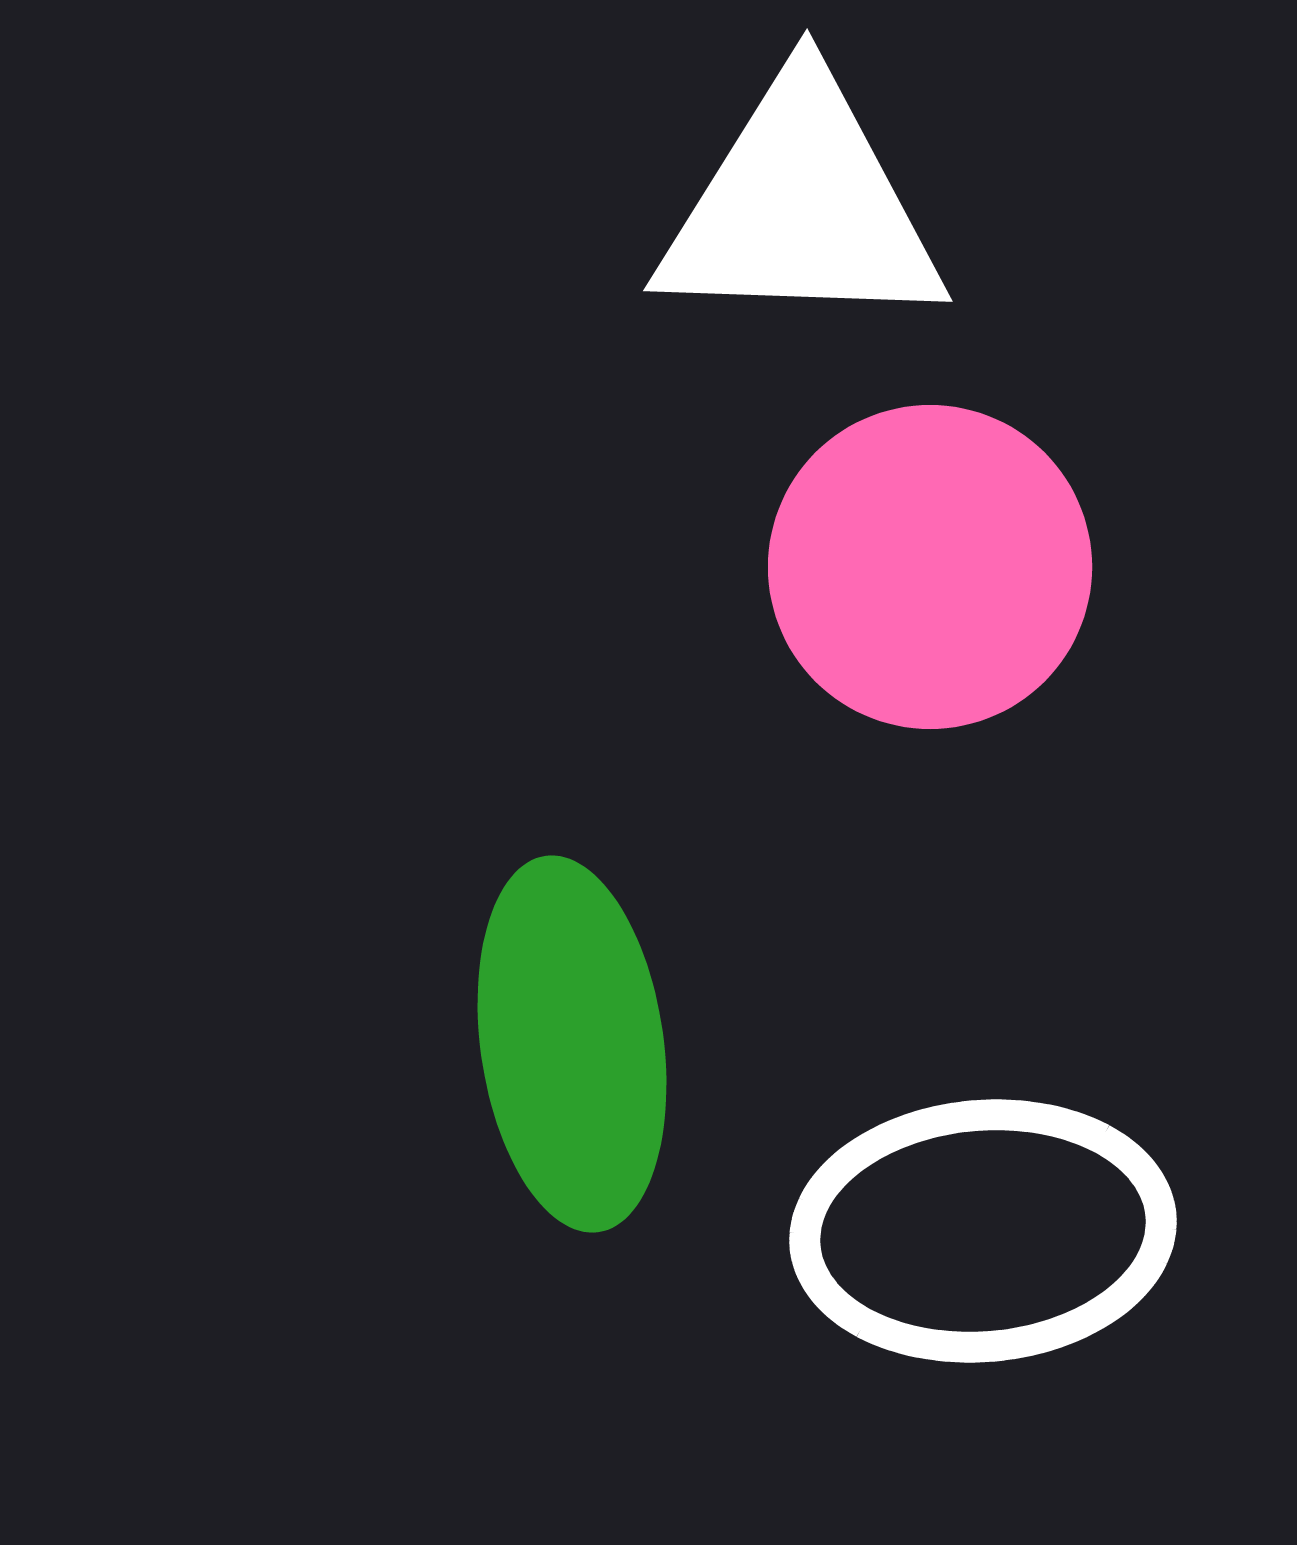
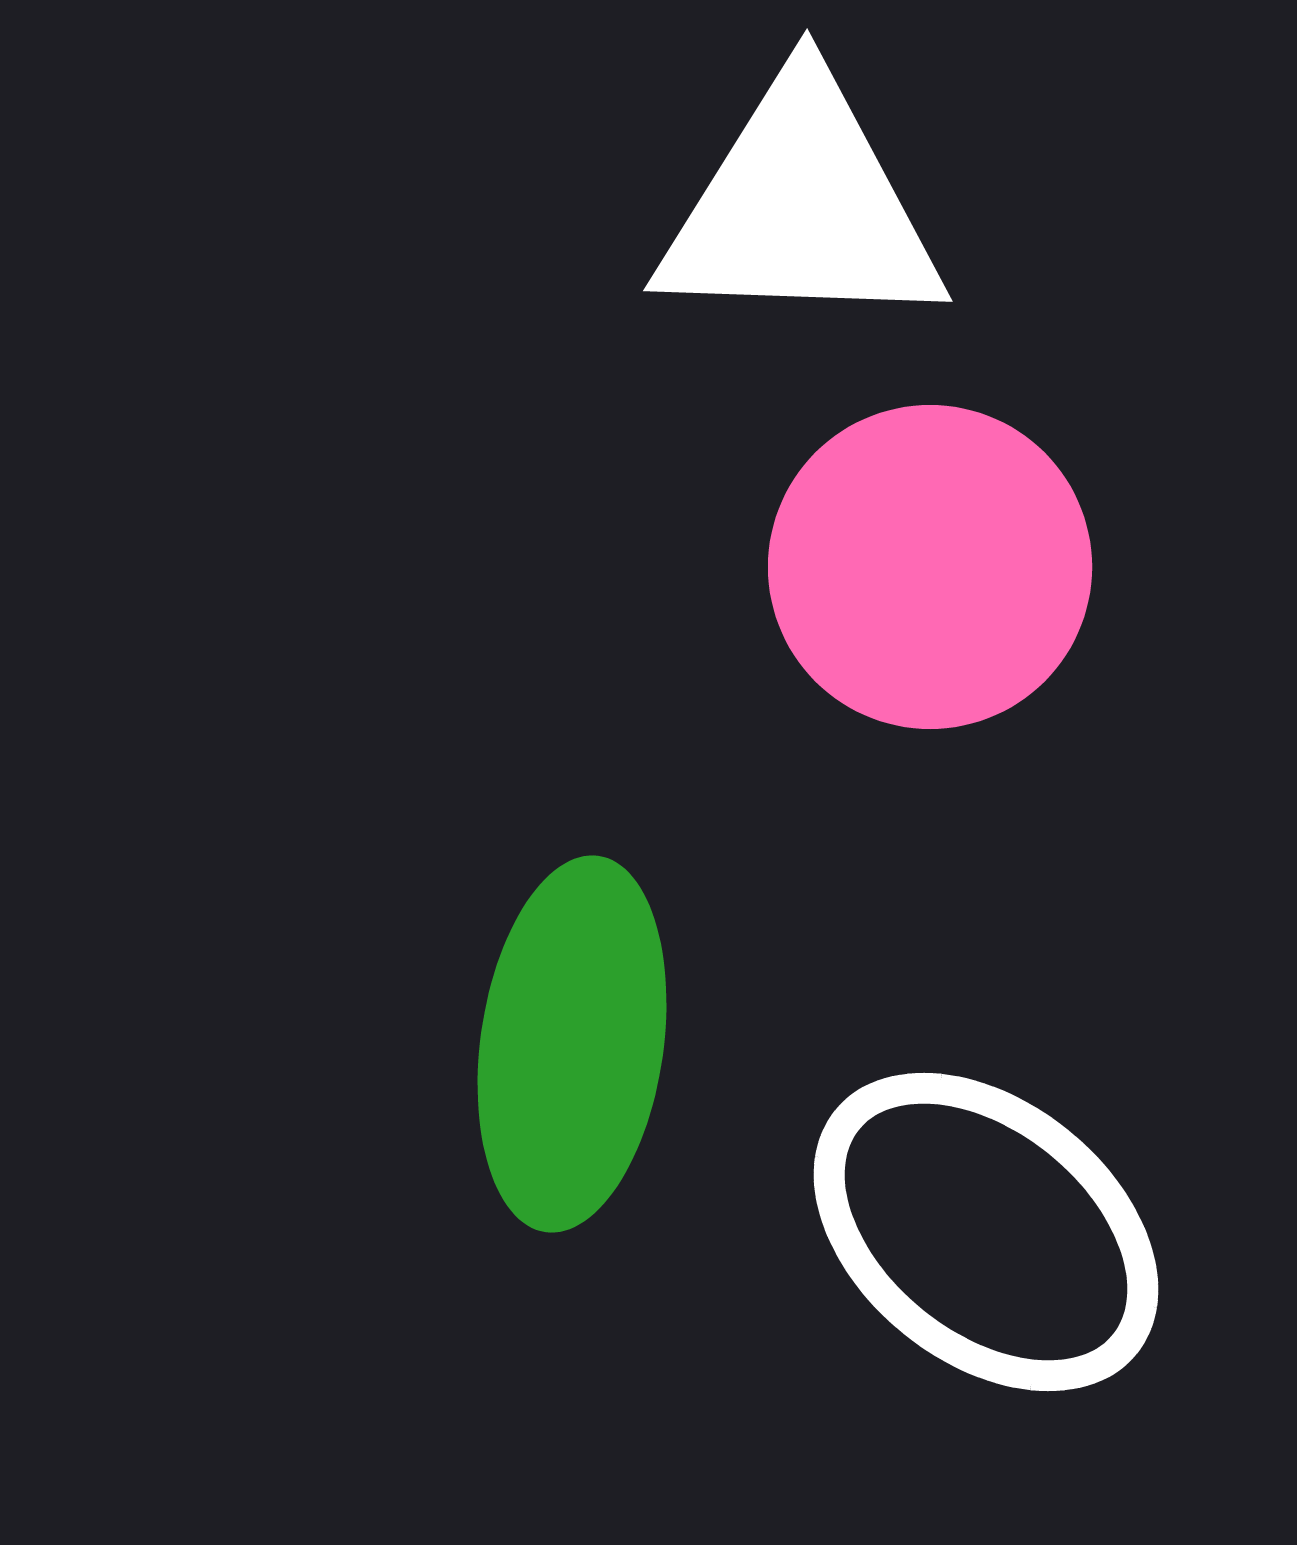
green ellipse: rotated 16 degrees clockwise
white ellipse: moved 3 px right, 1 px down; rotated 44 degrees clockwise
